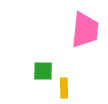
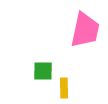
pink trapezoid: rotated 6 degrees clockwise
